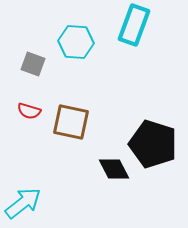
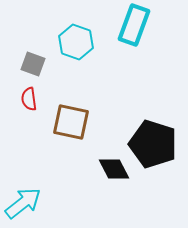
cyan hexagon: rotated 16 degrees clockwise
red semicircle: moved 12 px up; rotated 65 degrees clockwise
